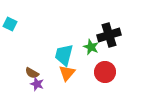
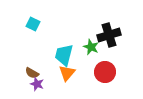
cyan square: moved 23 px right
